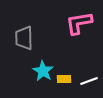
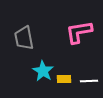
pink L-shape: moved 9 px down
gray trapezoid: rotated 10 degrees counterclockwise
white line: rotated 18 degrees clockwise
